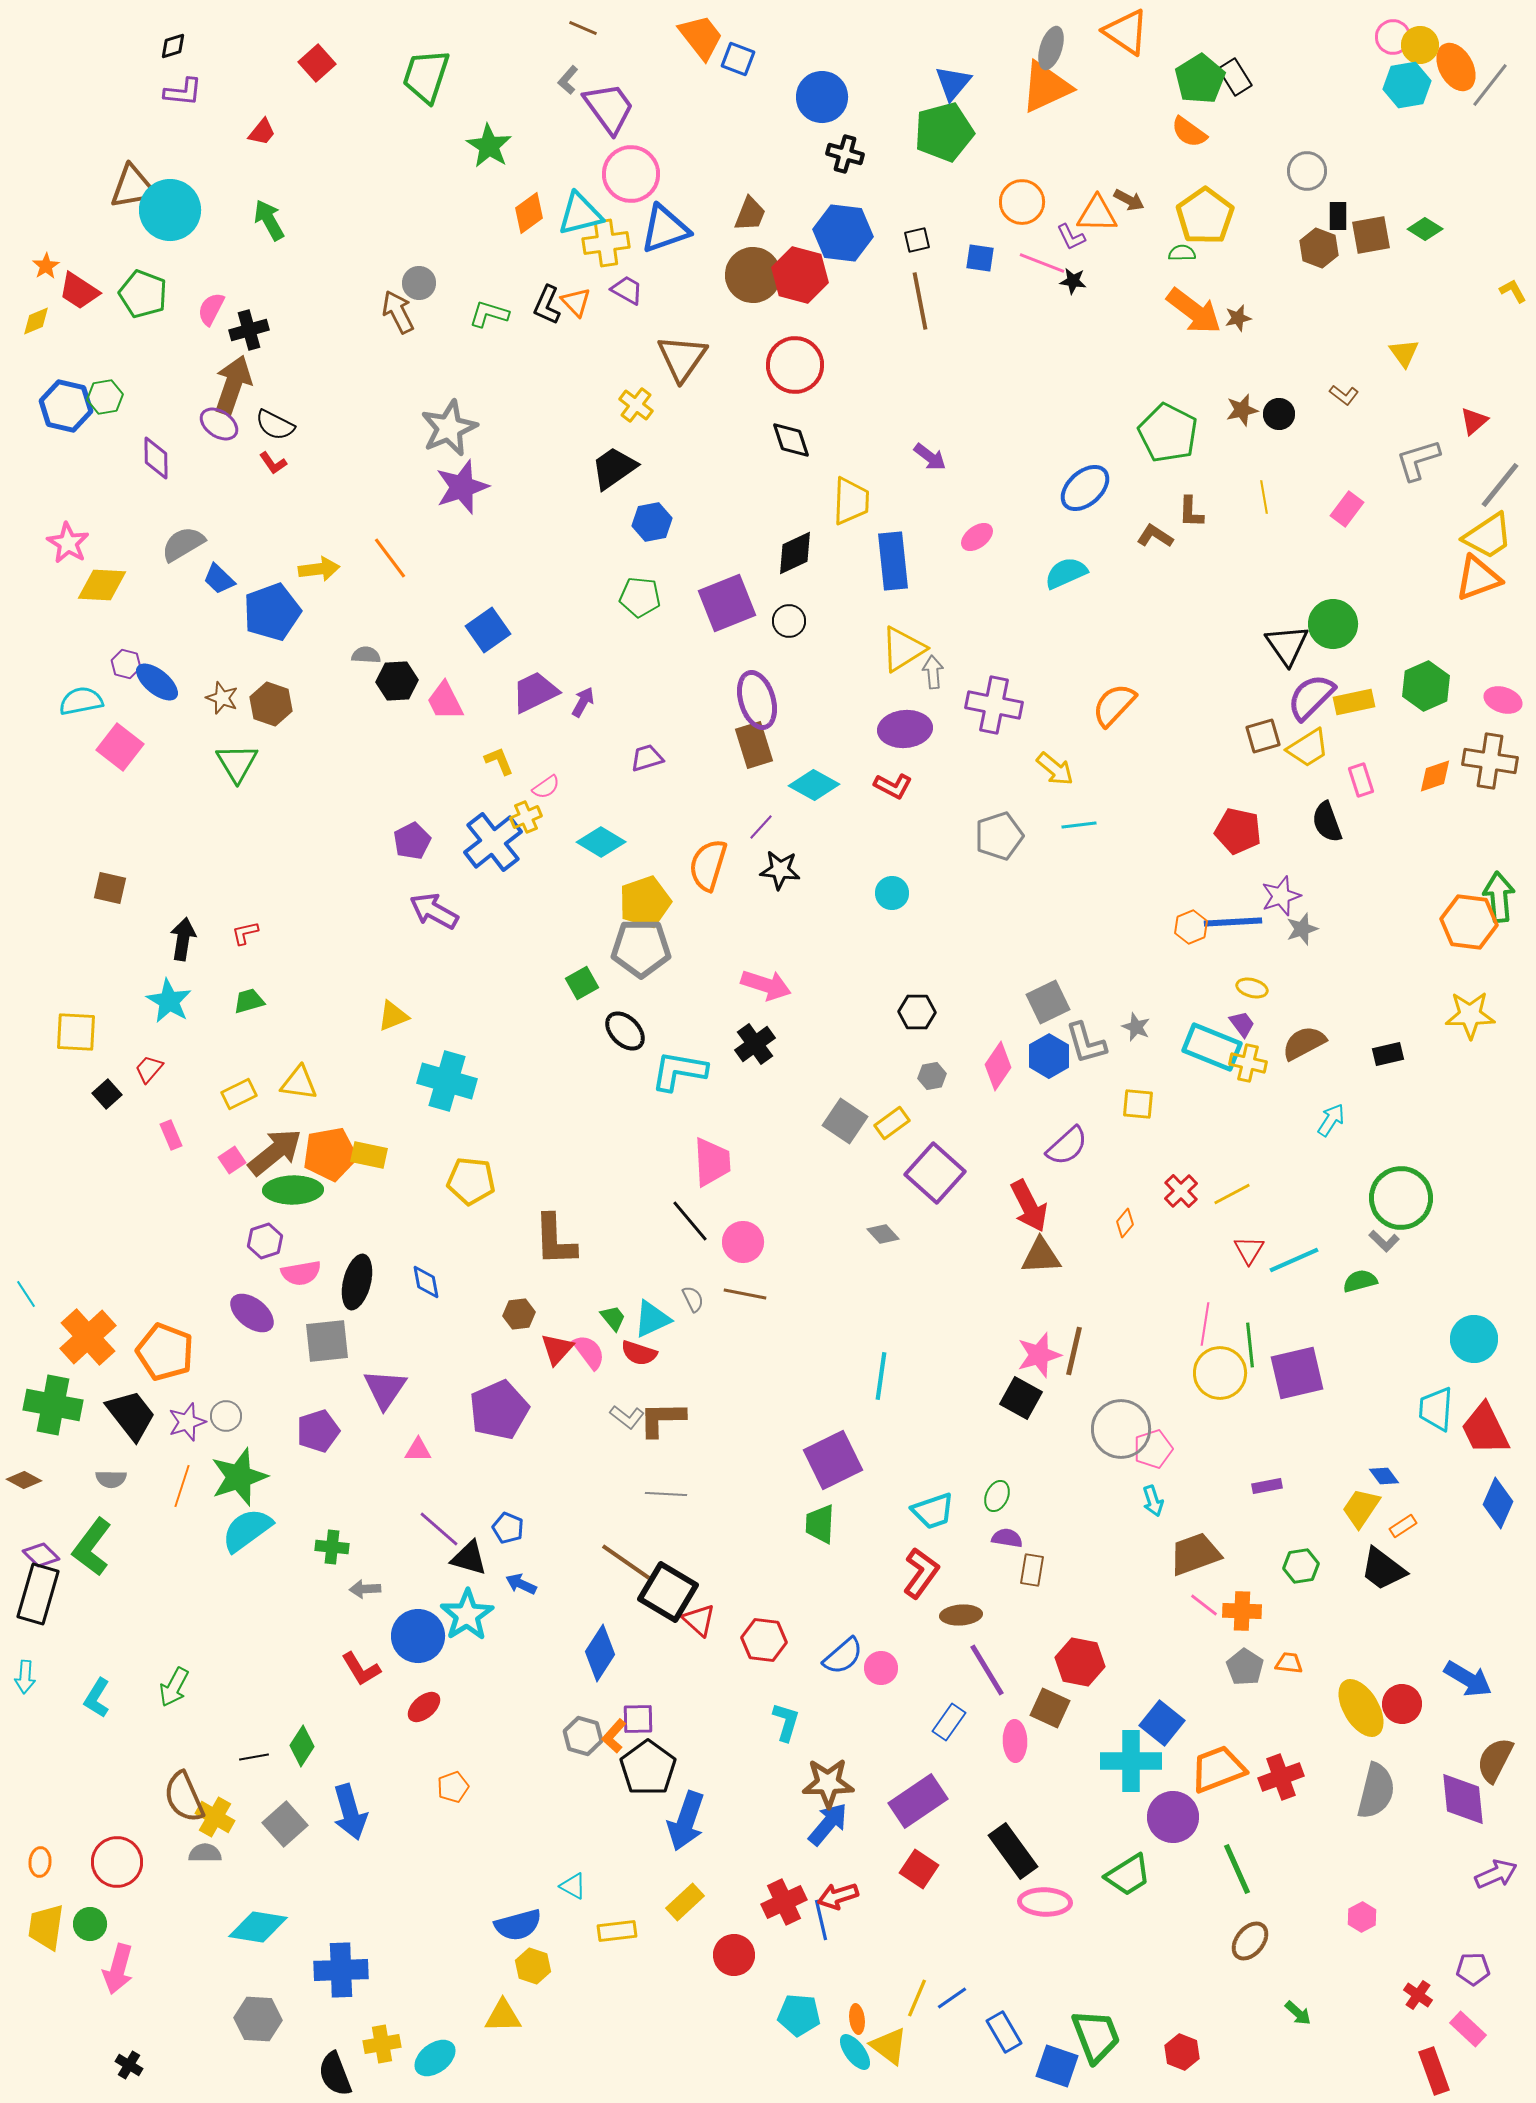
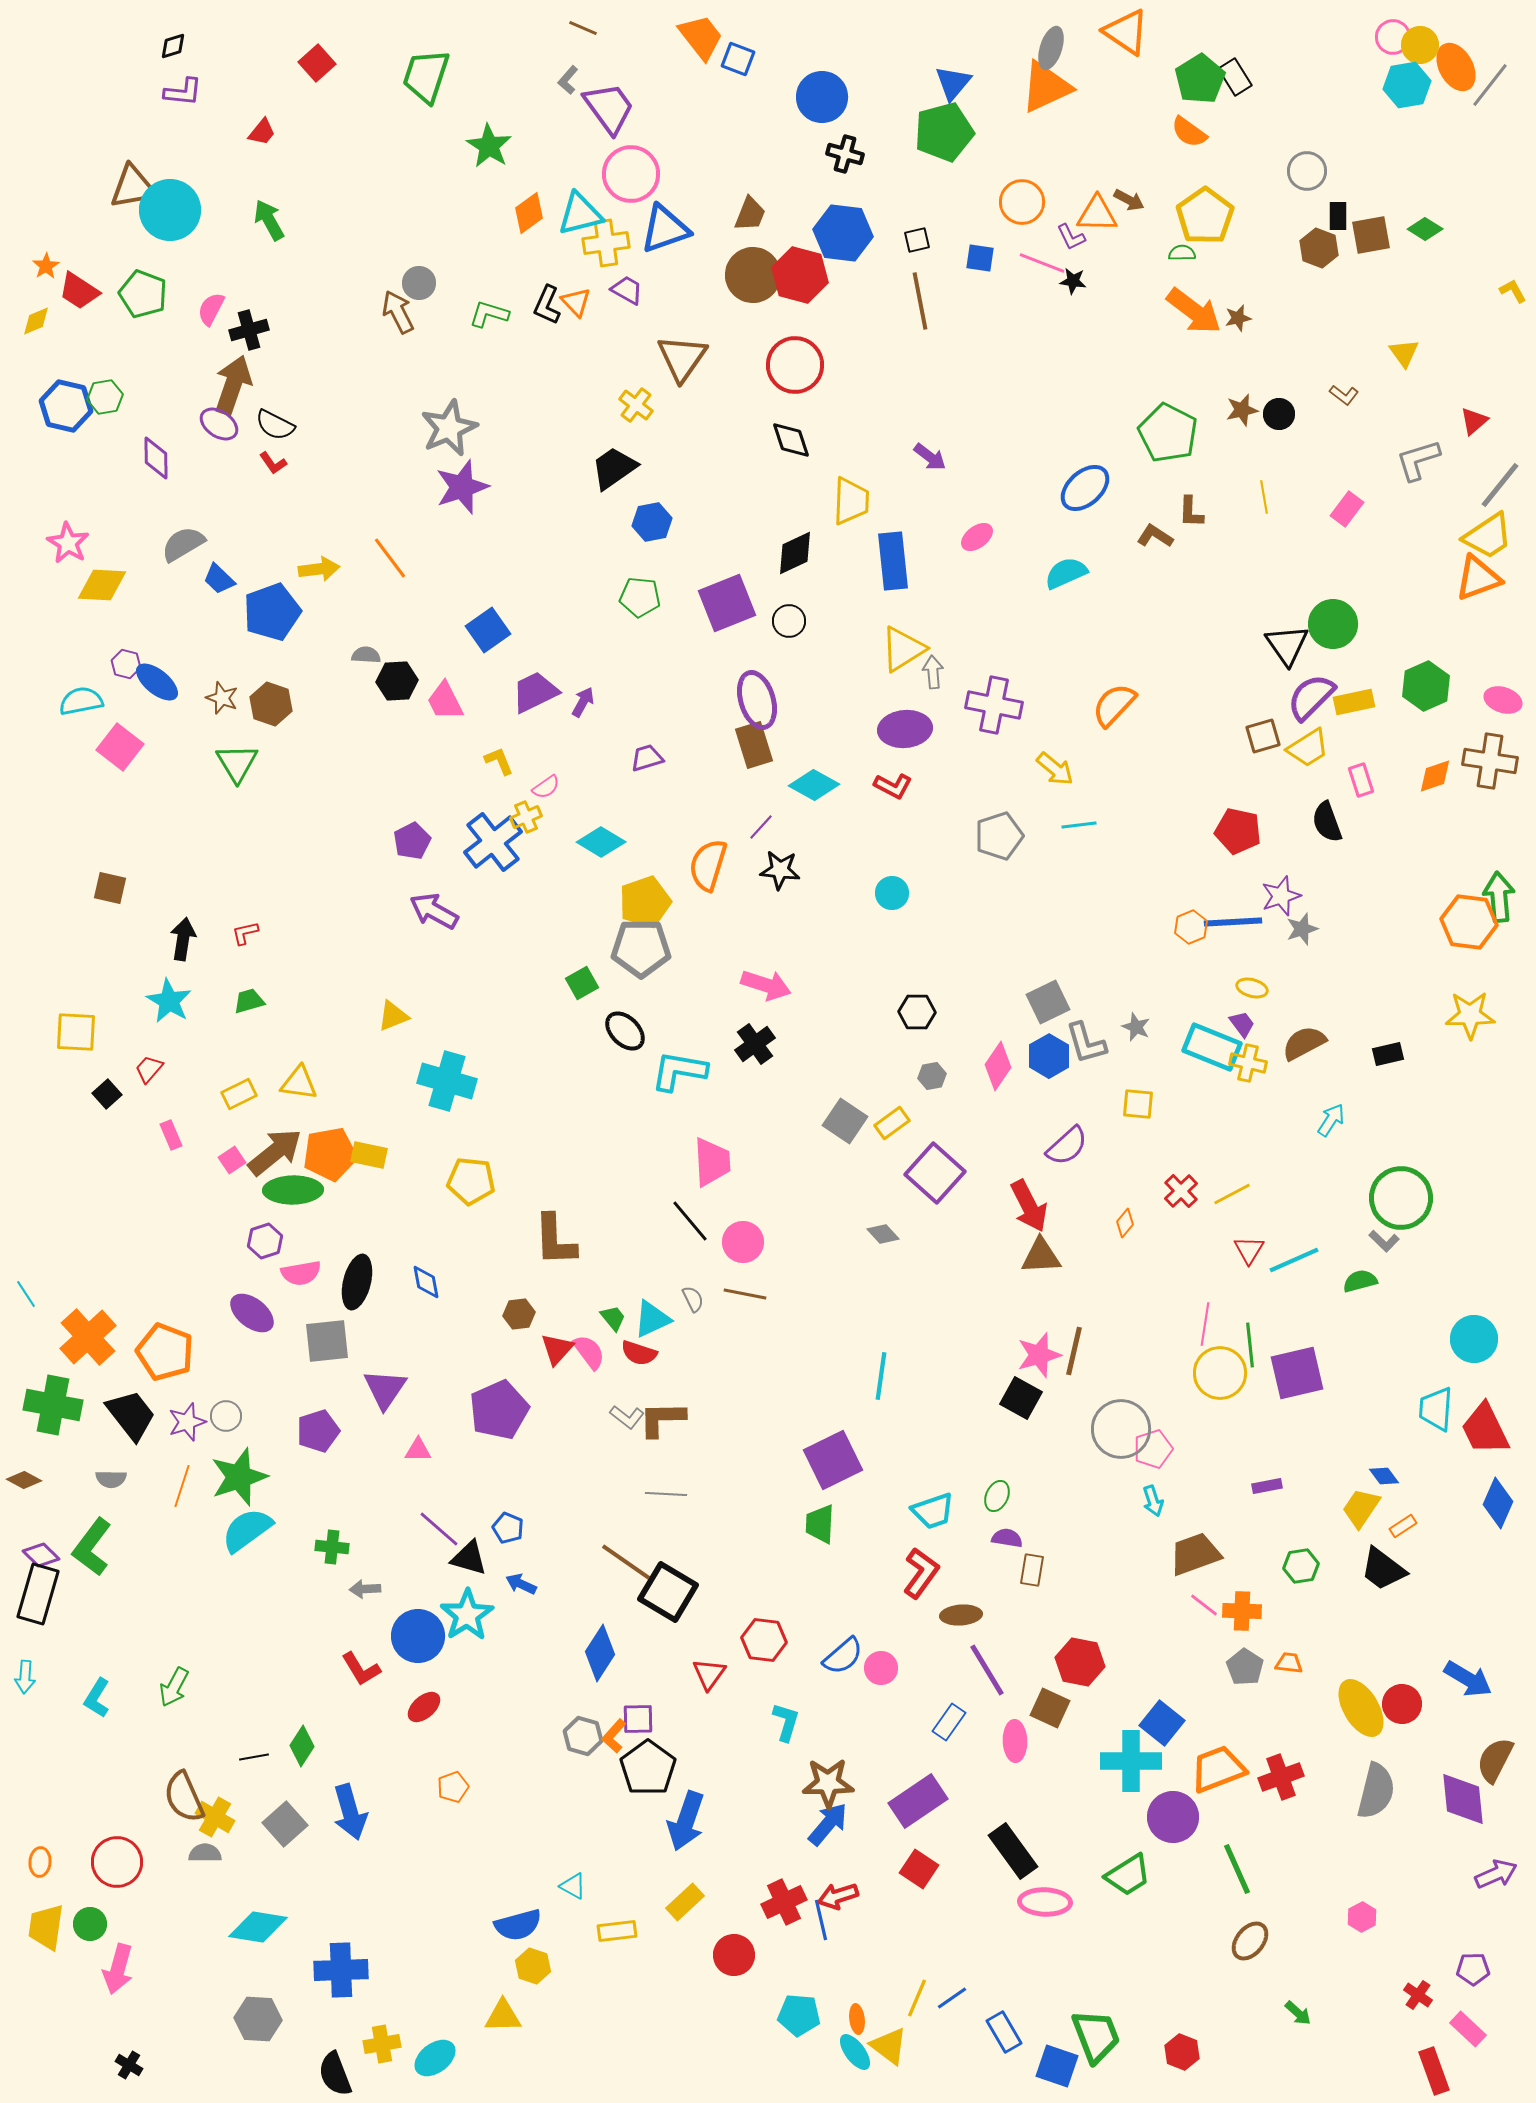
red triangle at (699, 1620): moved 10 px right, 54 px down; rotated 24 degrees clockwise
